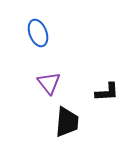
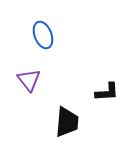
blue ellipse: moved 5 px right, 2 px down
purple triangle: moved 20 px left, 3 px up
